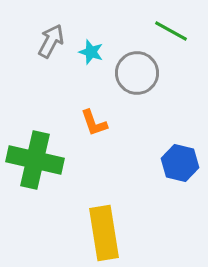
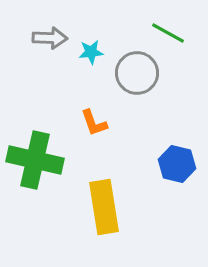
green line: moved 3 px left, 2 px down
gray arrow: moved 1 px left, 3 px up; rotated 64 degrees clockwise
cyan star: rotated 25 degrees counterclockwise
blue hexagon: moved 3 px left, 1 px down
yellow rectangle: moved 26 px up
